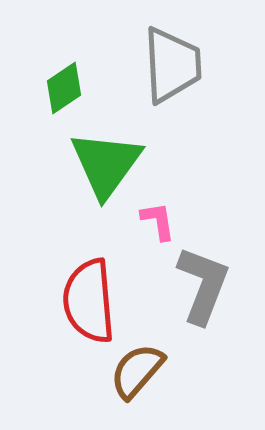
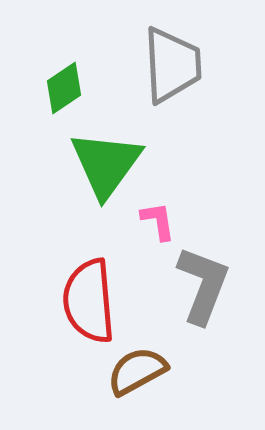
brown semicircle: rotated 20 degrees clockwise
